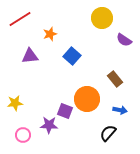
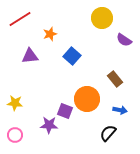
yellow star: rotated 14 degrees clockwise
pink circle: moved 8 px left
